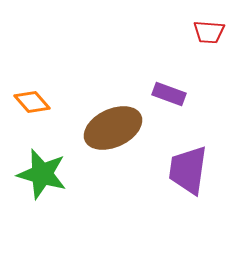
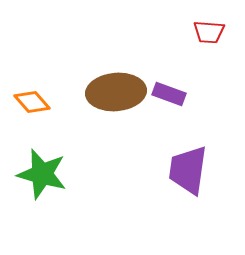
brown ellipse: moved 3 px right, 36 px up; rotated 20 degrees clockwise
